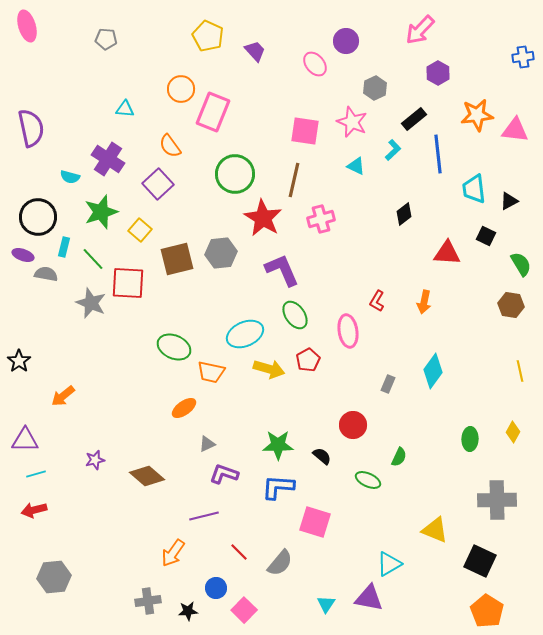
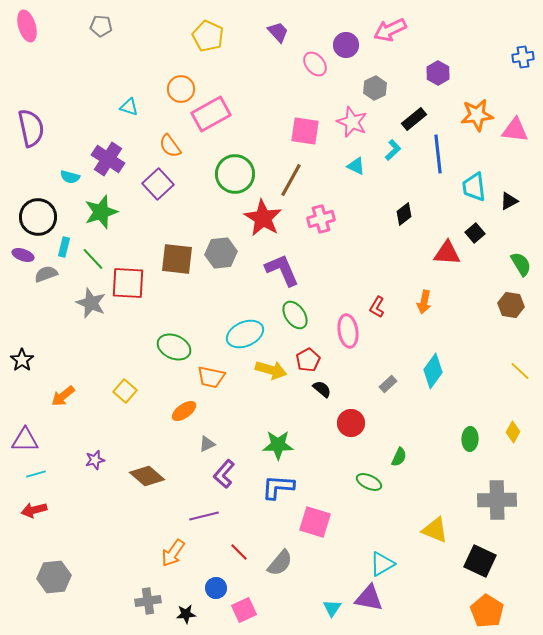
pink arrow at (420, 30): moved 30 px left; rotated 20 degrees clockwise
gray pentagon at (106, 39): moved 5 px left, 13 px up
purple circle at (346, 41): moved 4 px down
purple trapezoid at (255, 51): moved 23 px right, 19 px up
cyan triangle at (125, 109): moved 4 px right, 2 px up; rotated 12 degrees clockwise
pink rectangle at (213, 112): moved 2 px left, 2 px down; rotated 39 degrees clockwise
brown line at (294, 180): moved 3 px left; rotated 16 degrees clockwise
cyan trapezoid at (474, 189): moved 2 px up
yellow square at (140, 230): moved 15 px left, 161 px down
black square at (486, 236): moved 11 px left, 3 px up; rotated 24 degrees clockwise
brown square at (177, 259): rotated 20 degrees clockwise
gray semicircle at (46, 274): rotated 30 degrees counterclockwise
red L-shape at (377, 301): moved 6 px down
black star at (19, 361): moved 3 px right, 1 px up
yellow arrow at (269, 369): moved 2 px right, 1 px down
yellow line at (520, 371): rotated 35 degrees counterclockwise
orange trapezoid at (211, 372): moved 5 px down
gray rectangle at (388, 384): rotated 24 degrees clockwise
orange ellipse at (184, 408): moved 3 px down
red circle at (353, 425): moved 2 px left, 2 px up
black semicircle at (322, 456): moved 67 px up
purple L-shape at (224, 474): rotated 68 degrees counterclockwise
green ellipse at (368, 480): moved 1 px right, 2 px down
cyan triangle at (389, 564): moved 7 px left
cyan triangle at (326, 604): moved 6 px right, 4 px down
pink square at (244, 610): rotated 20 degrees clockwise
black star at (188, 611): moved 2 px left, 3 px down
